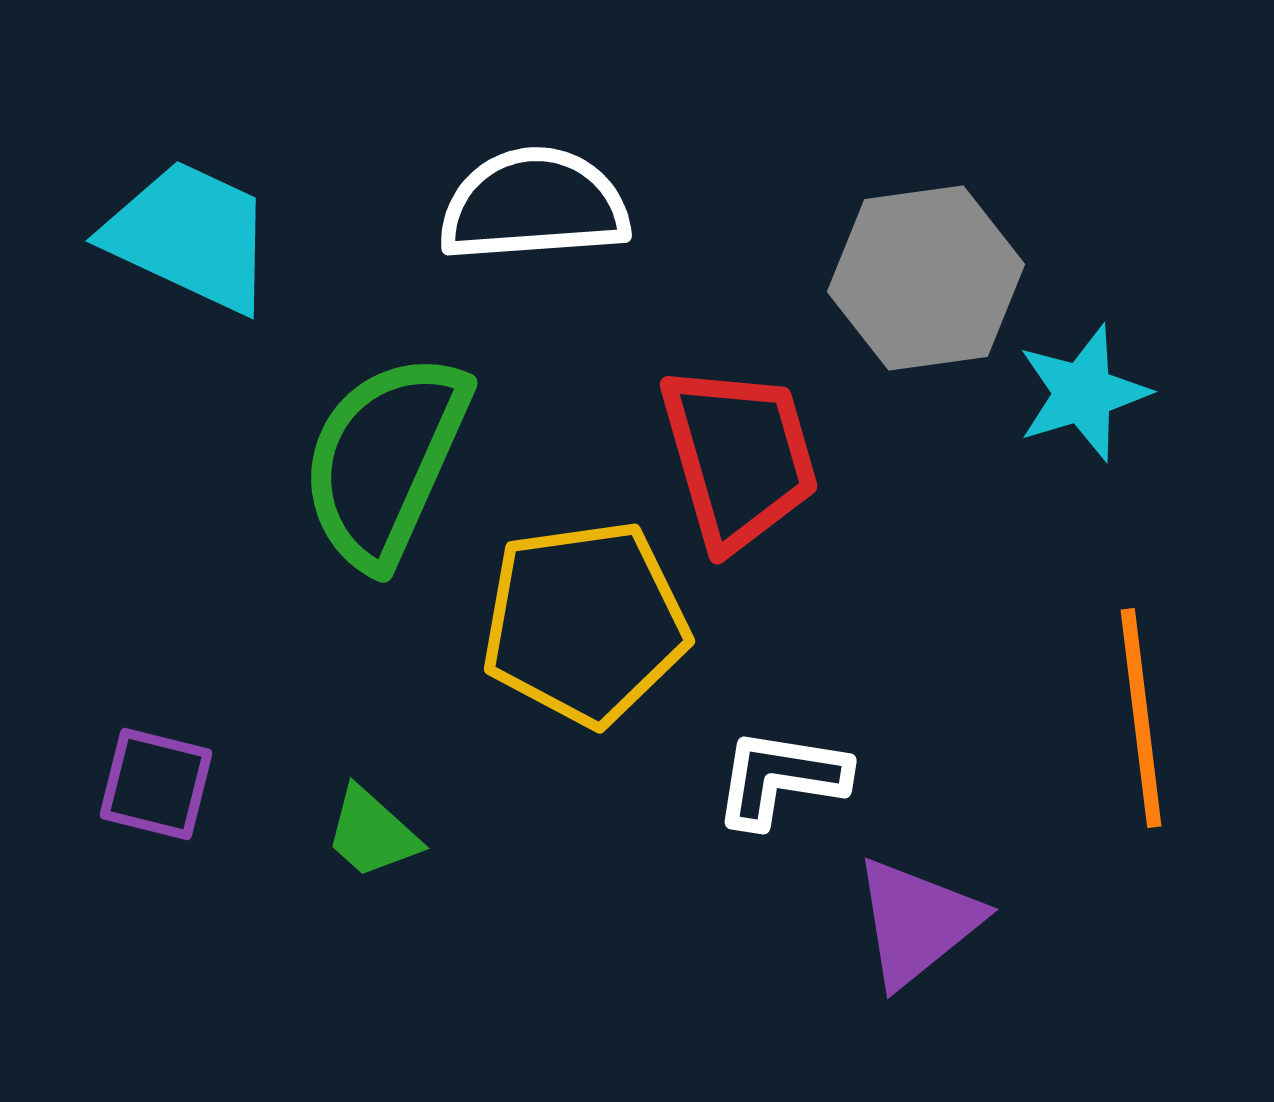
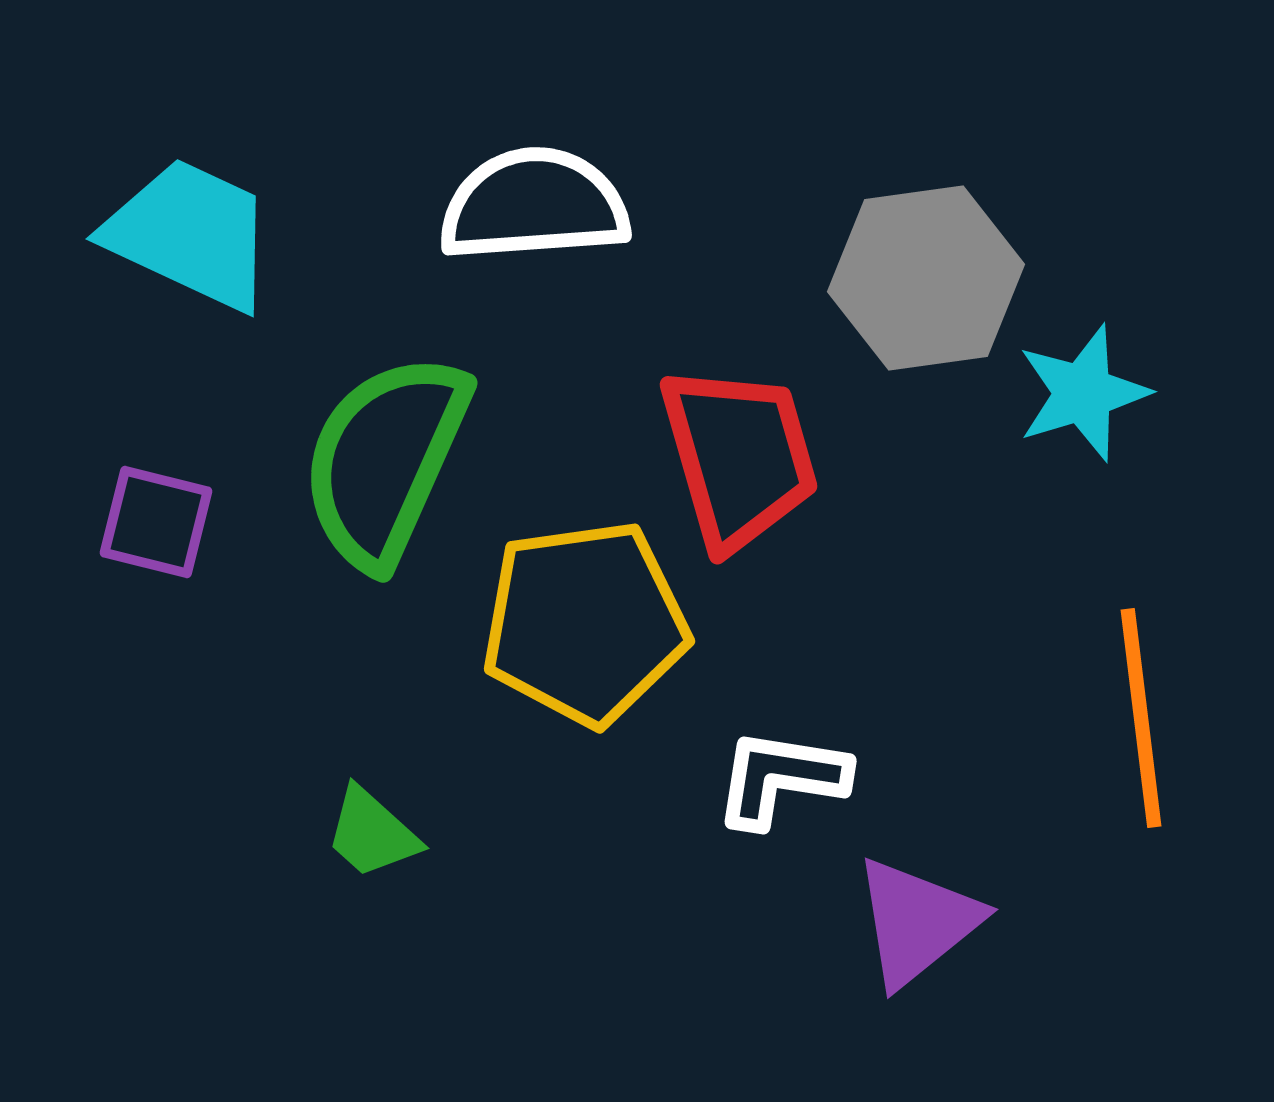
cyan trapezoid: moved 2 px up
purple square: moved 262 px up
